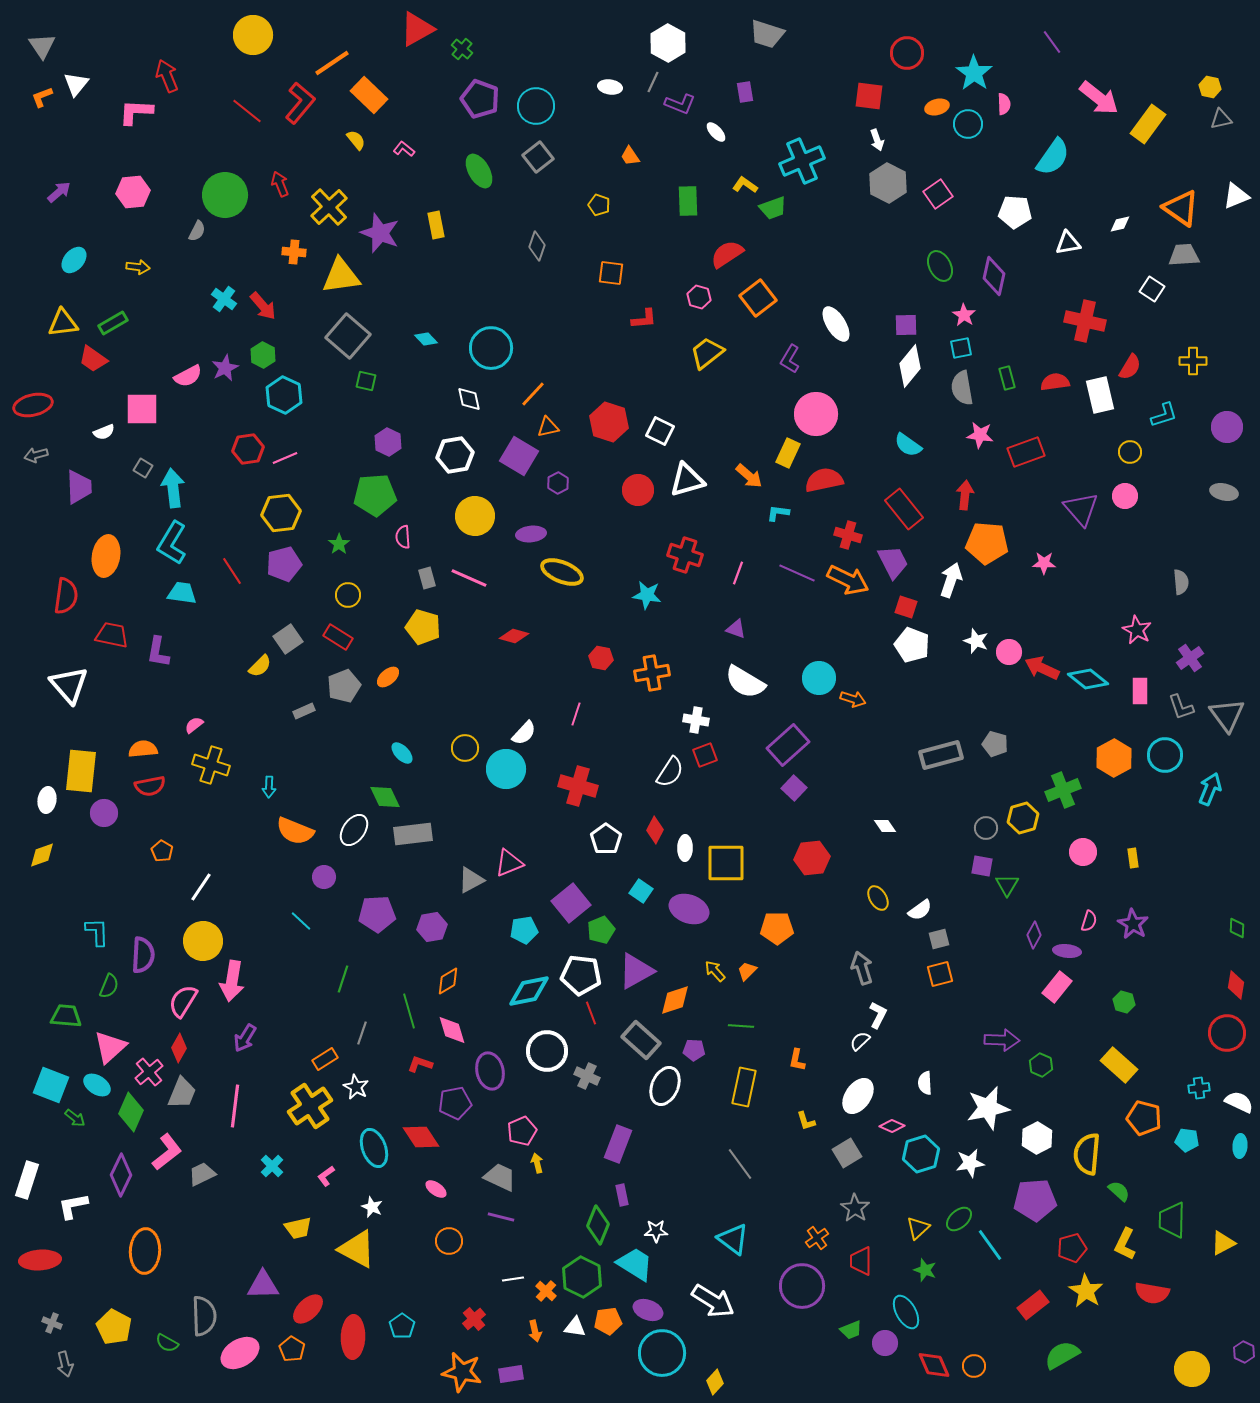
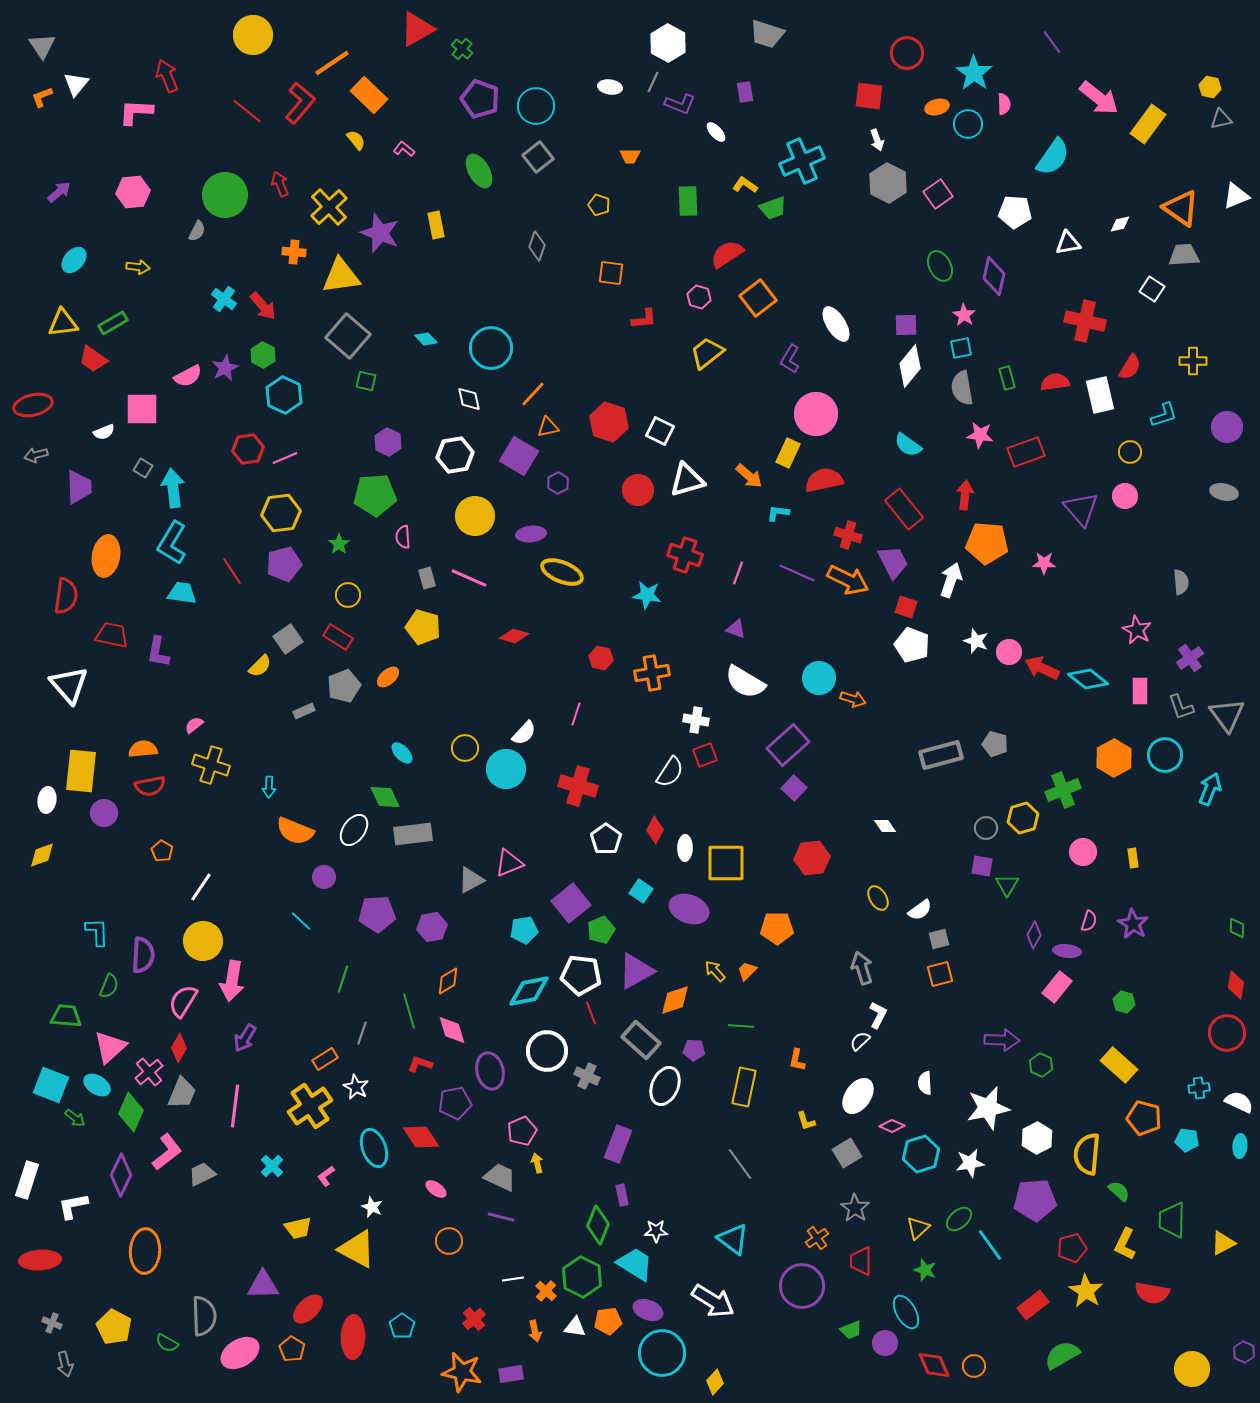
orange trapezoid at (630, 156): rotated 55 degrees counterclockwise
